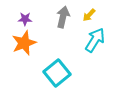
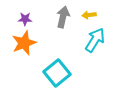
yellow arrow: rotated 40 degrees clockwise
